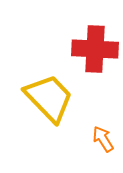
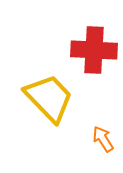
red cross: moved 1 px left, 1 px down
